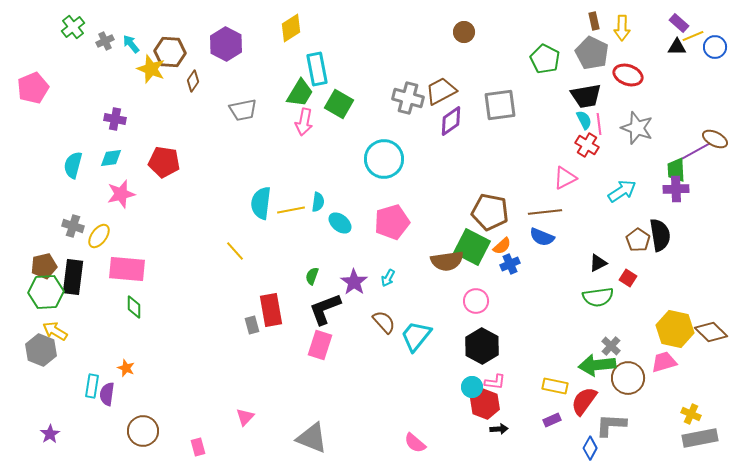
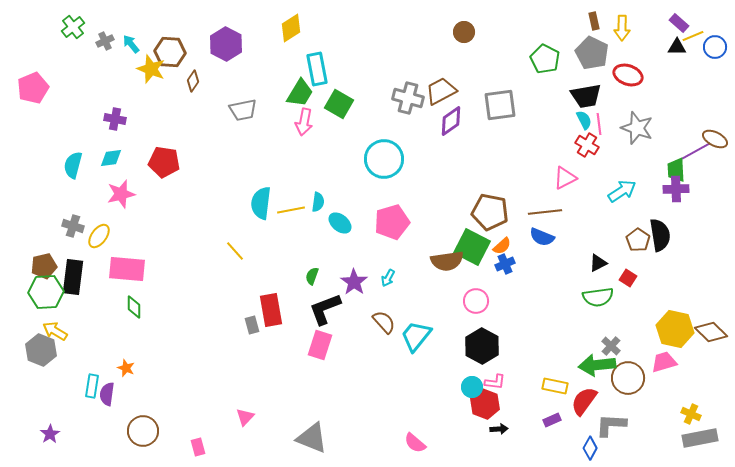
blue cross at (510, 264): moved 5 px left
